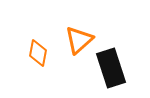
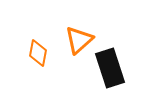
black rectangle: moved 1 px left
